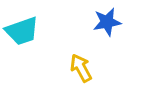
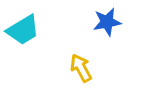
cyan trapezoid: moved 1 px right, 1 px up; rotated 12 degrees counterclockwise
